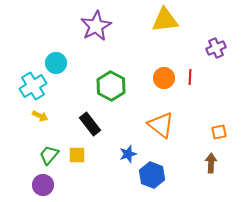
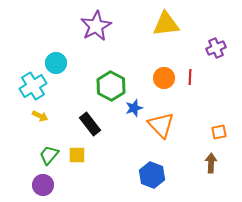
yellow triangle: moved 1 px right, 4 px down
orange triangle: rotated 8 degrees clockwise
blue star: moved 6 px right, 46 px up
